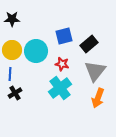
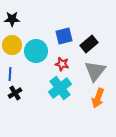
yellow circle: moved 5 px up
